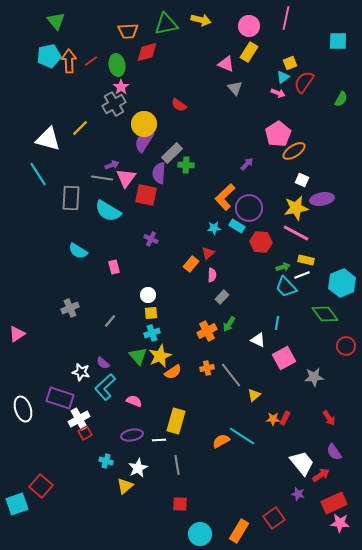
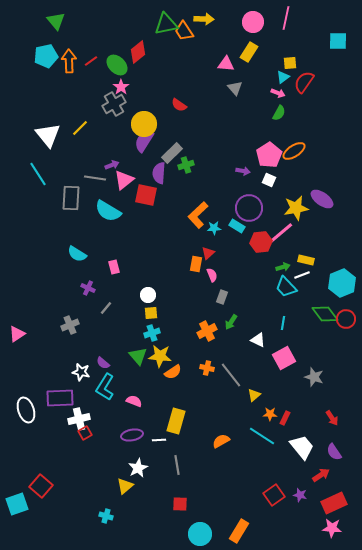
yellow arrow at (201, 20): moved 3 px right, 1 px up; rotated 12 degrees counterclockwise
pink circle at (249, 26): moved 4 px right, 4 px up
orange trapezoid at (128, 31): moved 56 px right; rotated 60 degrees clockwise
red diamond at (147, 52): moved 9 px left; rotated 25 degrees counterclockwise
cyan pentagon at (49, 56): moved 3 px left
yellow square at (290, 63): rotated 16 degrees clockwise
pink triangle at (226, 64): rotated 18 degrees counterclockwise
green ellipse at (117, 65): rotated 35 degrees counterclockwise
green semicircle at (341, 99): moved 62 px left, 14 px down
pink pentagon at (278, 134): moved 9 px left, 21 px down
white triangle at (48, 139): moved 4 px up; rotated 36 degrees clockwise
purple arrow at (247, 164): moved 4 px left, 7 px down; rotated 56 degrees clockwise
green cross at (186, 165): rotated 21 degrees counterclockwise
gray line at (102, 178): moved 7 px left
pink triangle at (126, 178): moved 2 px left, 2 px down; rotated 15 degrees clockwise
white square at (302, 180): moved 33 px left
orange L-shape at (225, 197): moved 27 px left, 18 px down
purple ellipse at (322, 199): rotated 45 degrees clockwise
pink line at (296, 233): moved 15 px left; rotated 68 degrees counterclockwise
purple cross at (151, 239): moved 63 px left, 49 px down
red hexagon at (261, 242): rotated 10 degrees counterclockwise
cyan semicircle at (78, 251): moved 1 px left, 3 px down
orange rectangle at (191, 264): moved 5 px right; rotated 28 degrees counterclockwise
pink semicircle at (212, 275): rotated 24 degrees counterclockwise
gray rectangle at (222, 297): rotated 24 degrees counterclockwise
gray cross at (70, 308): moved 17 px down
gray line at (110, 321): moved 4 px left, 13 px up
cyan line at (277, 323): moved 6 px right
green arrow at (229, 324): moved 2 px right, 2 px up
red circle at (346, 346): moved 27 px up
yellow star at (160, 356): rotated 30 degrees clockwise
orange cross at (207, 368): rotated 24 degrees clockwise
gray star at (314, 377): rotated 24 degrees clockwise
cyan L-shape at (105, 387): rotated 16 degrees counterclockwise
purple rectangle at (60, 398): rotated 20 degrees counterclockwise
white ellipse at (23, 409): moved 3 px right, 1 px down
red arrow at (329, 418): moved 3 px right
white cross at (79, 419): rotated 15 degrees clockwise
orange star at (273, 419): moved 3 px left, 5 px up
cyan line at (242, 436): moved 20 px right
cyan cross at (106, 461): moved 55 px down
white trapezoid at (302, 463): moved 16 px up
purple star at (298, 494): moved 2 px right, 1 px down
red square at (274, 518): moved 23 px up
pink star at (340, 523): moved 8 px left, 5 px down
